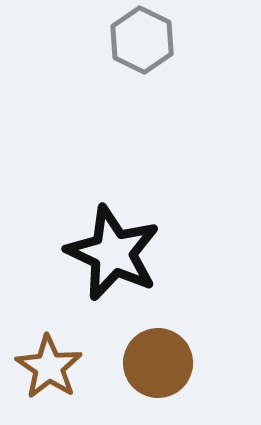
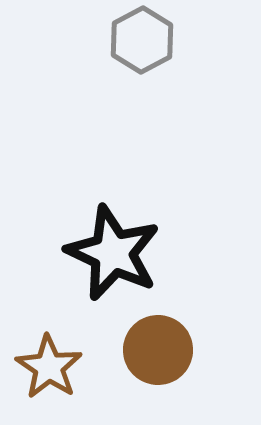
gray hexagon: rotated 6 degrees clockwise
brown circle: moved 13 px up
